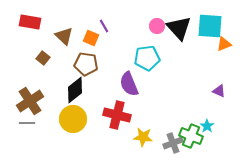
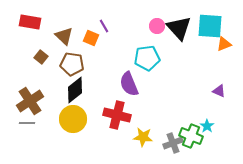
brown square: moved 2 px left, 1 px up
brown pentagon: moved 14 px left
